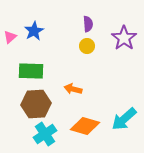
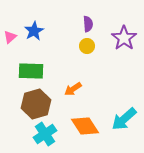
orange arrow: rotated 48 degrees counterclockwise
brown hexagon: rotated 12 degrees counterclockwise
orange diamond: rotated 40 degrees clockwise
